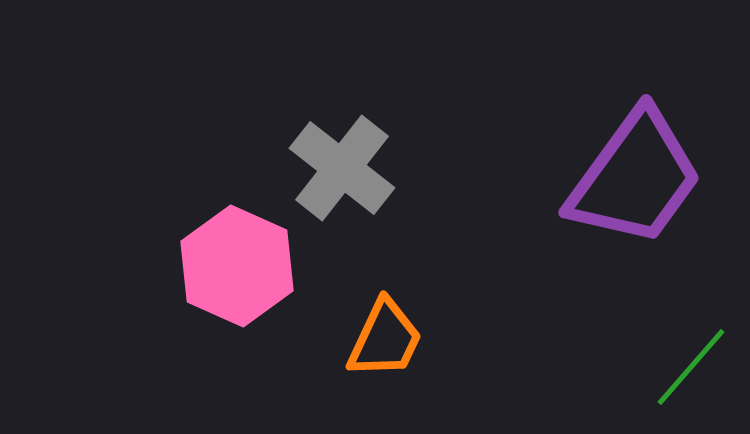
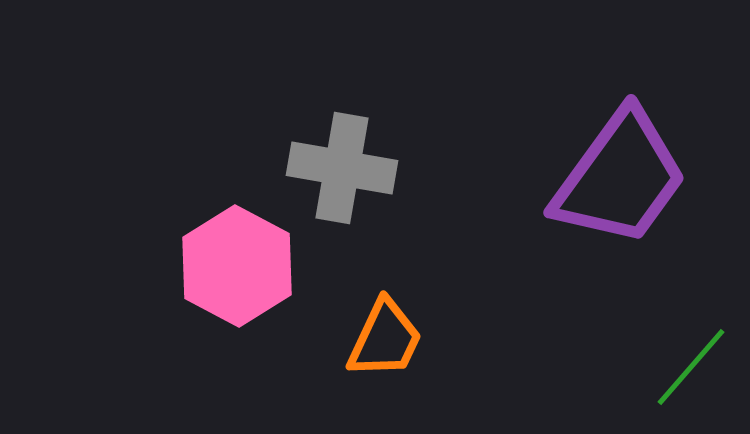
gray cross: rotated 28 degrees counterclockwise
purple trapezoid: moved 15 px left
pink hexagon: rotated 4 degrees clockwise
